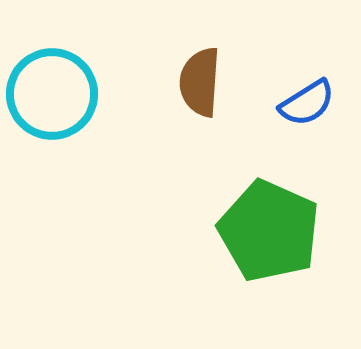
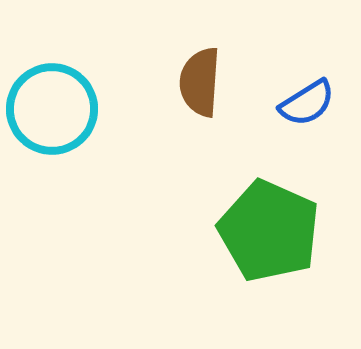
cyan circle: moved 15 px down
